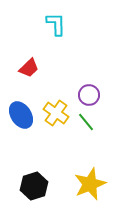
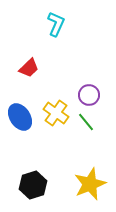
cyan L-shape: rotated 25 degrees clockwise
blue ellipse: moved 1 px left, 2 px down
black hexagon: moved 1 px left, 1 px up
